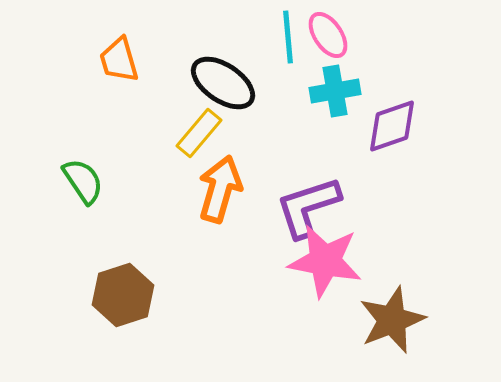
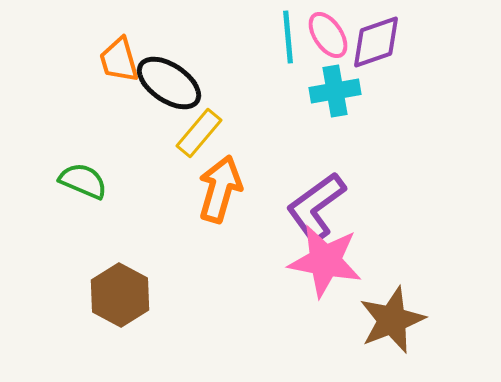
black ellipse: moved 54 px left
purple diamond: moved 16 px left, 84 px up
green semicircle: rotated 33 degrees counterclockwise
purple L-shape: moved 8 px right; rotated 18 degrees counterclockwise
brown hexagon: moved 3 px left; rotated 14 degrees counterclockwise
